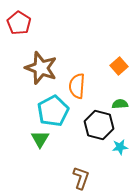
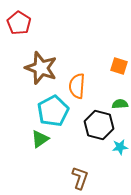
orange square: rotated 30 degrees counterclockwise
green triangle: rotated 24 degrees clockwise
brown L-shape: moved 1 px left
